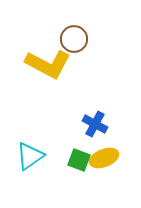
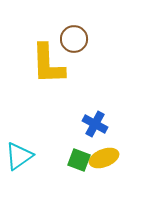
yellow L-shape: rotated 60 degrees clockwise
cyan triangle: moved 11 px left
